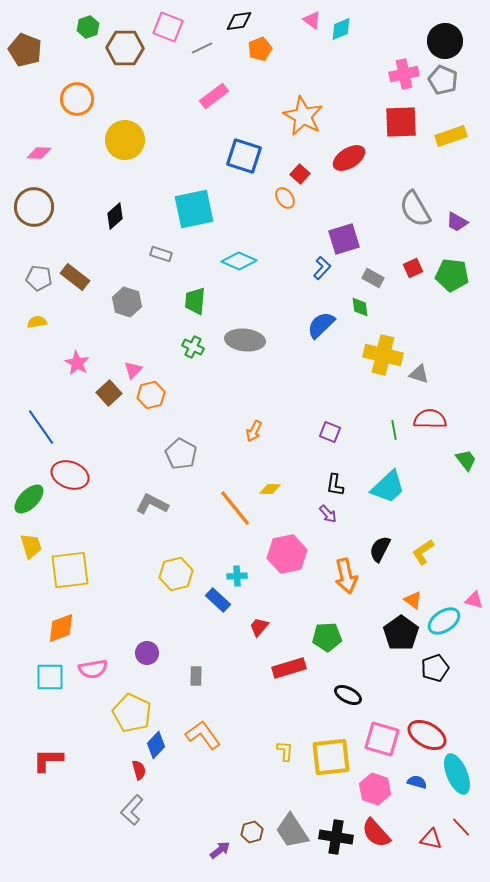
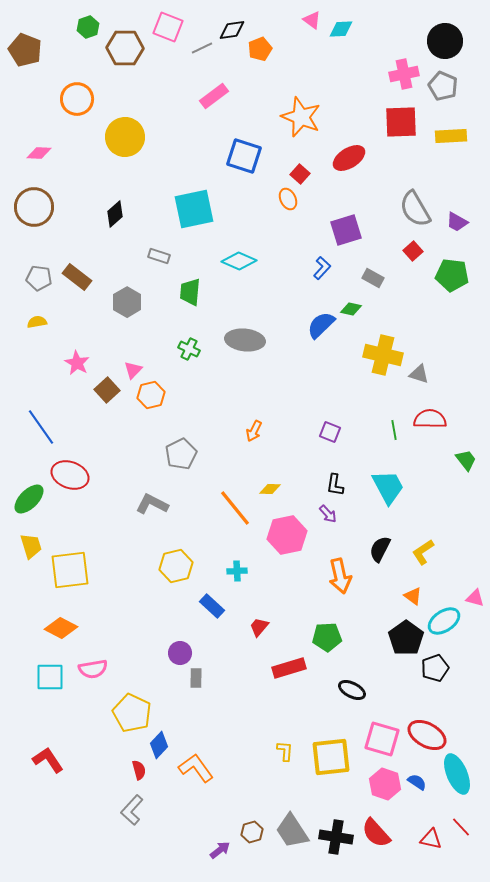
black diamond at (239, 21): moved 7 px left, 9 px down
cyan diamond at (341, 29): rotated 20 degrees clockwise
gray pentagon at (443, 80): moved 6 px down
orange star at (303, 116): moved 2 px left, 1 px down; rotated 6 degrees counterclockwise
yellow rectangle at (451, 136): rotated 16 degrees clockwise
yellow circle at (125, 140): moved 3 px up
orange ellipse at (285, 198): moved 3 px right, 1 px down; rotated 10 degrees clockwise
black diamond at (115, 216): moved 2 px up
purple square at (344, 239): moved 2 px right, 9 px up
gray rectangle at (161, 254): moved 2 px left, 2 px down
red square at (413, 268): moved 17 px up; rotated 18 degrees counterclockwise
brown rectangle at (75, 277): moved 2 px right
green trapezoid at (195, 301): moved 5 px left, 9 px up
gray hexagon at (127, 302): rotated 12 degrees clockwise
green diamond at (360, 307): moved 9 px left, 2 px down; rotated 70 degrees counterclockwise
green cross at (193, 347): moved 4 px left, 2 px down
brown square at (109, 393): moved 2 px left, 3 px up
gray pentagon at (181, 454): rotated 16 degrees clockwise
cyan trapezoid at (388, 487): rotated 75 degrees counterclockwise
pink hexagon at (287, 554): moved 19 px up
yellow hexagon at (176, 574): moved 8 px up
cyan cross at (237, 576): moved 5 px up
orange arrow at (346, 576): moved 6 px left
blue rectangle at (218, 600): moved 6 px left, 6 px down
orange triangle at (413, 600): moved 4 px up
pink triangle at (474, 600): moved 1 px right, 2 px up
orange diamond at (61, 628): rotated 48 degrees clockwise
black pentagon at (401, 633): moved 5 px right, 5 px down
purple circle at (147, 653): moved 33 px right
gray rectangle at (196, 676): moved 2 px down
black ellipse at (348, 695): moved 4 px right, 5 px up
orange L-shape at (203, 735): moved 7 px left, 33 px down
blue diamond at (156, 745): moved 3 px right
red L-shape at (48, 760): rotated 56 degrees clockwise
blue semicircle at (417, 782): rotated 18 degrees clockwise
pink hexagon at (375, 789): moved 10 px right, 5 px up
